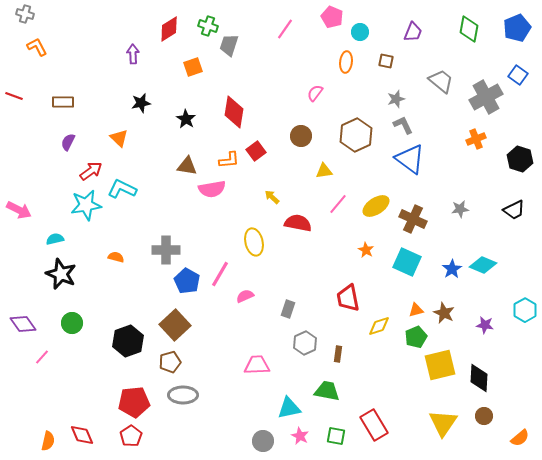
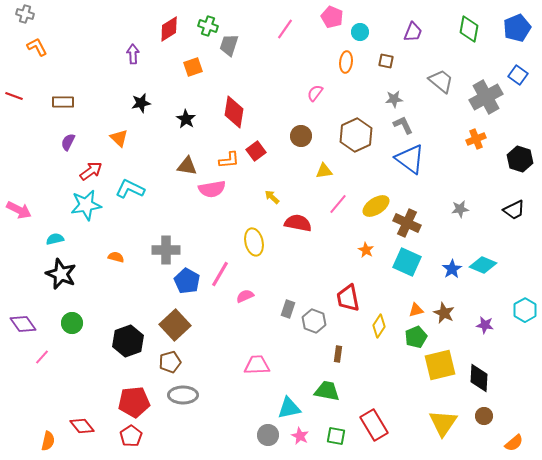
gray star at (396, 99): moved 2 px left; rotated 12 degrees clockwise
cyan L-shape at (122, 189): moved 8 px right
brown cross at (413, 219): moved 6 px left, 4 px down
yellow diamond at (379, 326): rotated 40 degrees counterclockwise
gray hexagon at (305, 343): moved 9 px right, 22 px up; rotated 15 degrees counterclockwise
red diamond at (82, 435): moved 9 px up; rotated 15 degrees counterclockwise
orange semicircle at (520, 438): moved 6 px left, 5 px down
gray circle at (263, 441): moved 5 px right, 6 px up
